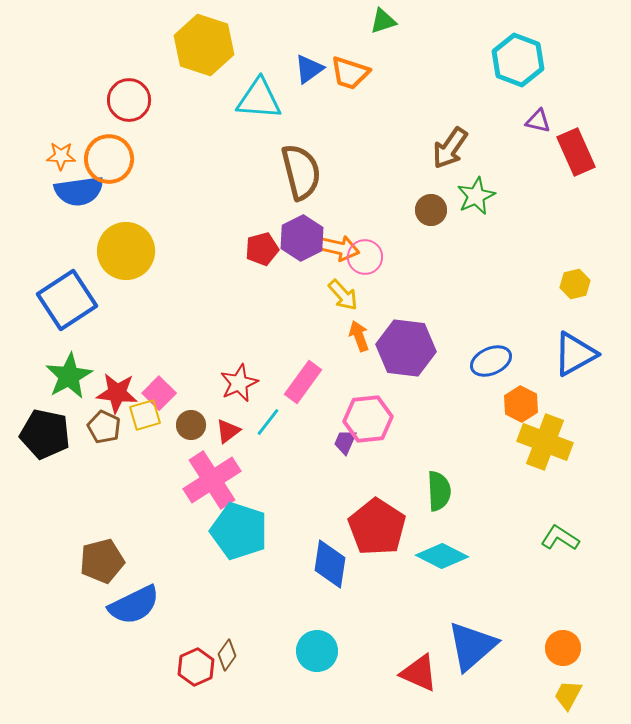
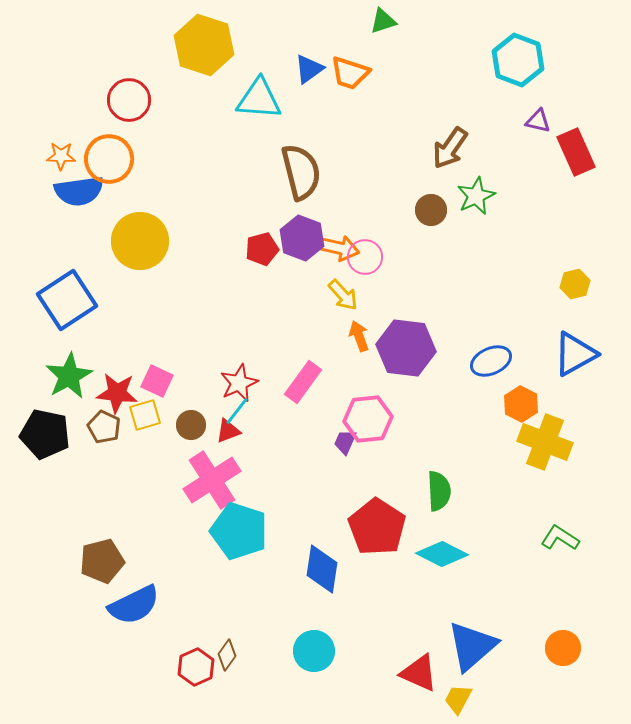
purple hexagon at (302, 238): rotated 12 degrees counterclockwise
yellow circle at (126, 251): moved 14 px right, 10 px up
pink square at (159, 393): moved 2 px left, 12 px up; rotated 20 degrees counterclockwise
cyan line at (268, 422): moved 31 px left, 11 px up
red triangle at (228, 431): rotated 16 degrees clockwise
cyan diamond at (442, 556): moved 2 px up
blue diamond at (330, 564): moved 8 px left, 5 px down
cyan circle at (317, 651): moved 3 px left
yellow trapezoid at (568, 695): moved 110 px left, 4 px down
